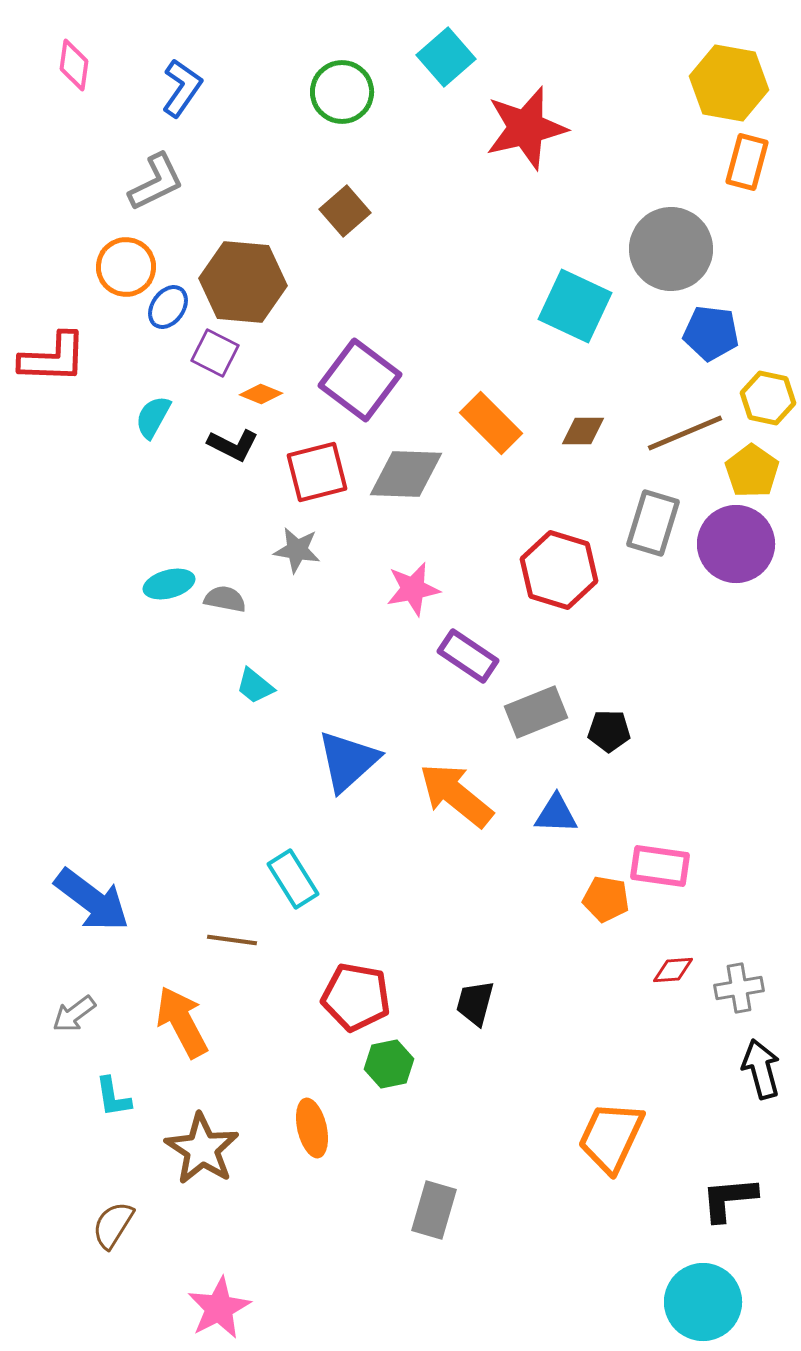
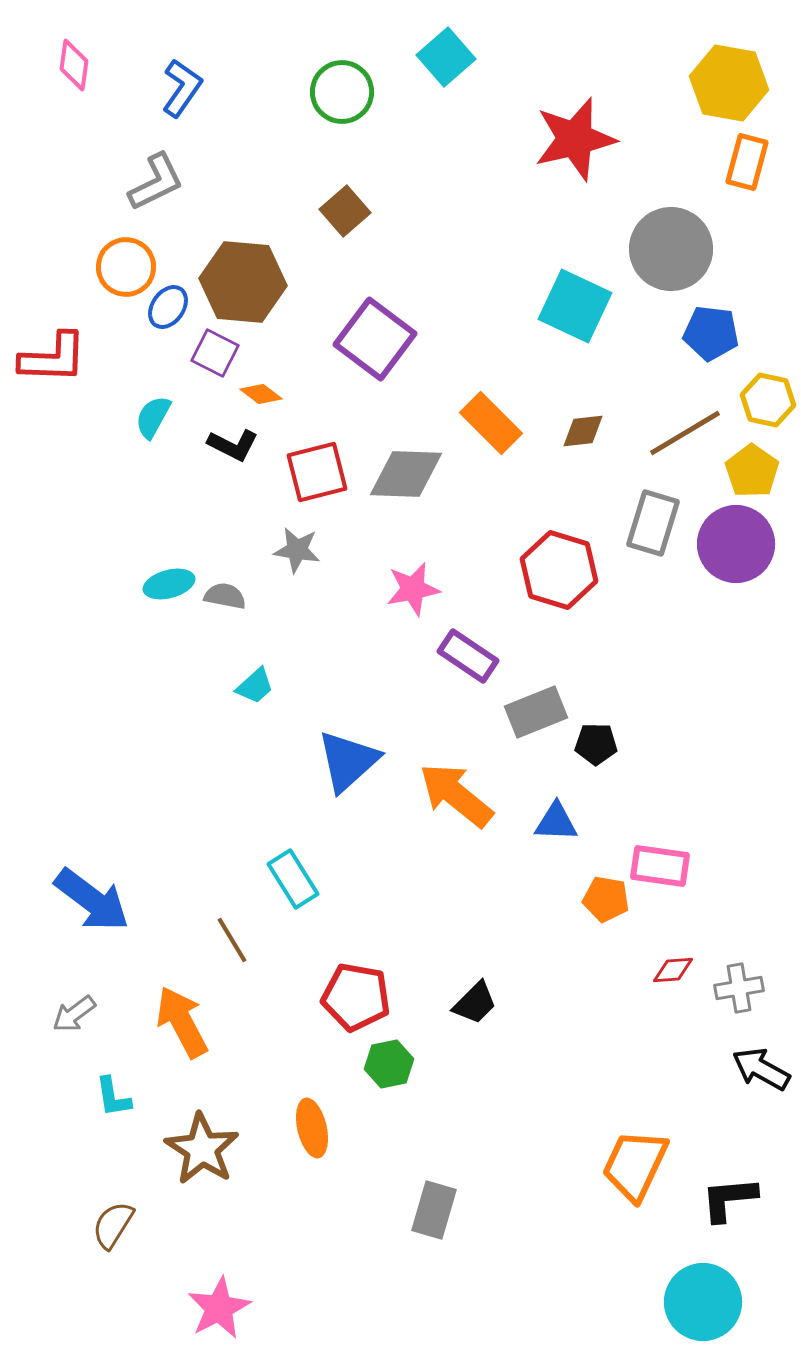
red star at (526, 128): moved 49 px right, 11 px down
purple square at (360, 380): moved 15 px right, 41 px up
orange diamond at (261, 394): rotated 15 degrees clockwise
yellow hexagon at (768, 398): moved 2 px down
brown diamond at (583, 431): rotated 6 degrees counterclockwise
brown line at (685, 433): rotated 8 degrees counterclockwise
gray semicircle at (225, 599): moved 3 px up
cyan trapezoid at (255, 686): rotated 81 degrees counterclockwise
black pentagon at (609, 731): moved 13 px left, 13 px down
blue triangle at (556, 814): moved 8 px down
brown line at (232, 940): rotated 51 degrees clockwise
black trapezoid at (475, 1003): rotated 150 degrees counterclockwise
black arrow at (761, 1069): rotated 46 degrees counterclockwise
orange trapezoid at (611, 1137): moved 24 px right, 28 px down
